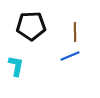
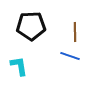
blue line: rotated 42 degrees clockwise
cyan L-shape: moved 3 px right; rotated 20 degrees counterclockwise
